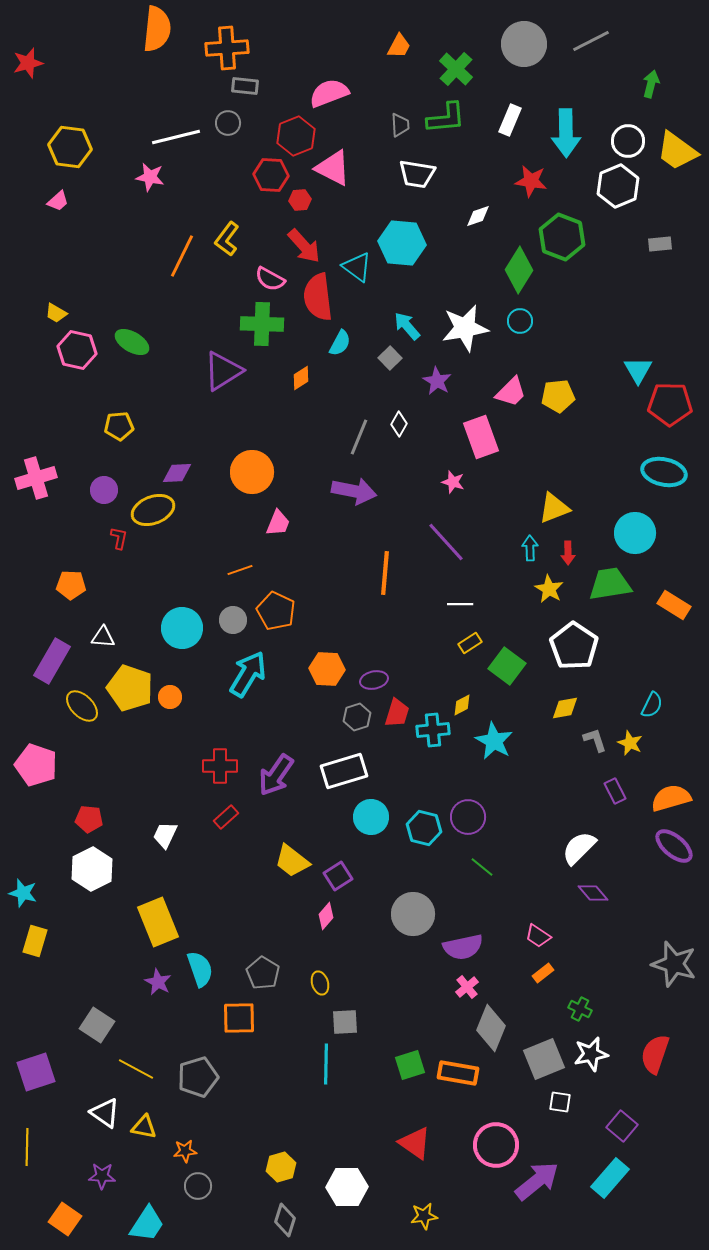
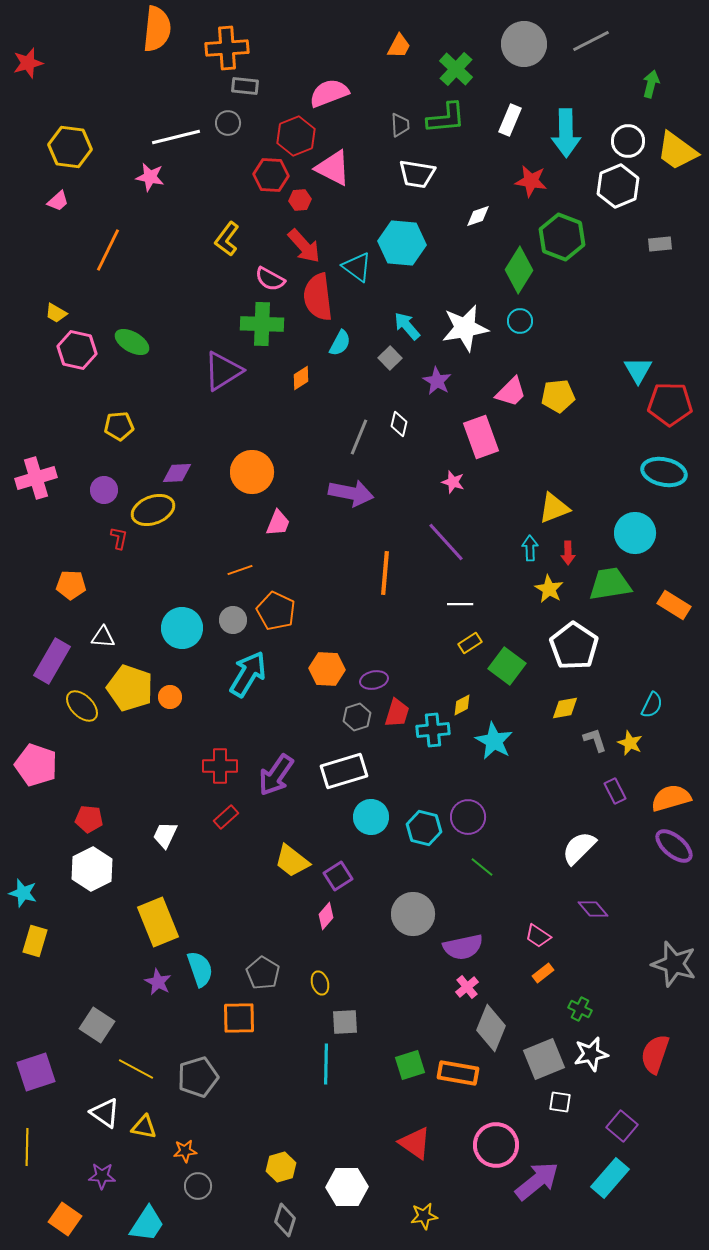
orange line at (182, 256): moved 74 px left, 6 px up
white diamond at (399, 424): rotated 15 degrees counterclockwise
purple arrow at (354, 491): moved 3 px left, 2 px down
purple diamond at (593, 893): moved 16 px down
